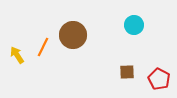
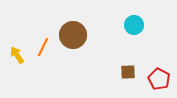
brown square: moved 1 px right
